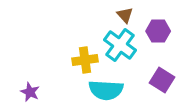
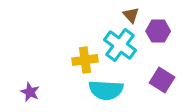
brown triangle: moved 6 px right
